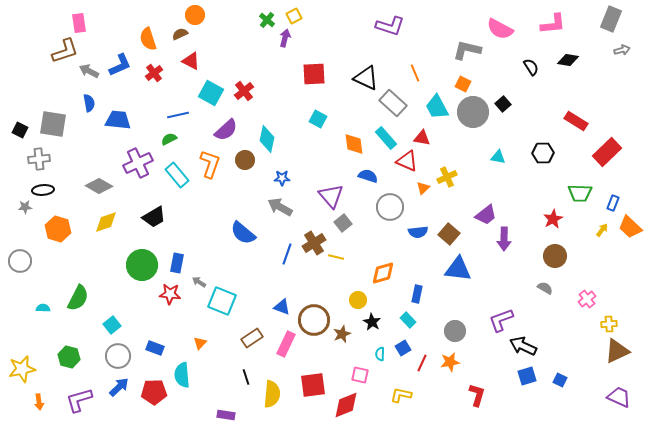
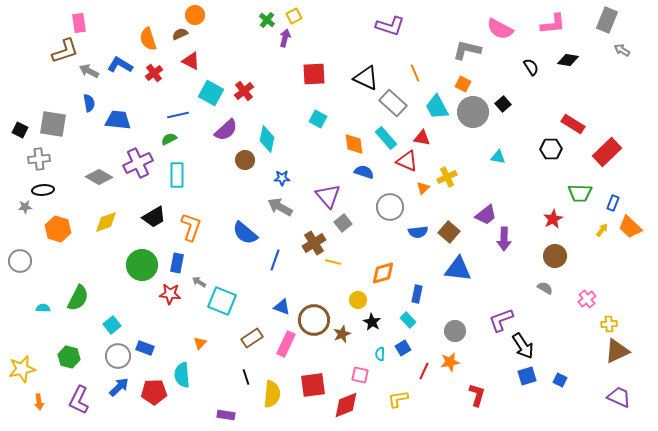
gray rectangle at (611, 19): moved 4 px left, 1 px down
gray arrow at (622, 50): rotated 133 degrees counterclockwise
blue L-shape at (120, 65): rotated 125 degrees counterclockwise
red rectangle at (576, 121): moved 3 px left, 3 px down
black hexagon at (543, 153): moved 8 px right, 4 px up
orange L-shape at (210, 164): moved 19 px left, 63 px down
cyan rectangle at (177, 175): rotated 40 degrees clockwise
blue semicircle at (368, 176): moved 4 px left, 4 px up
gray diamond at (99, 186): moved 9 px up
purple triangle at (331, 196): moved 3 px left
blue semicircle at (243, 233): moved 2 px right
brown square at (449, 234): moved 2 px up
blue line at (287, 254): moved 12 px left, 6 px down
yellow line at (336, 257): moved 3 px left, 5 px down
black arrow at (523, 346): rotated 148 degrees counterclockwise
blue rectangle at (155, 348): moved 10 px left
red line at (422, 363): moved 2 px right, 8 px down
yellow L-shape at (401, 395): moved 3 px left, 4 px down; rotated 20 degrees counterclockwise
purple L-shape at (79, 400): rotated 48 degrees counterclockwise
